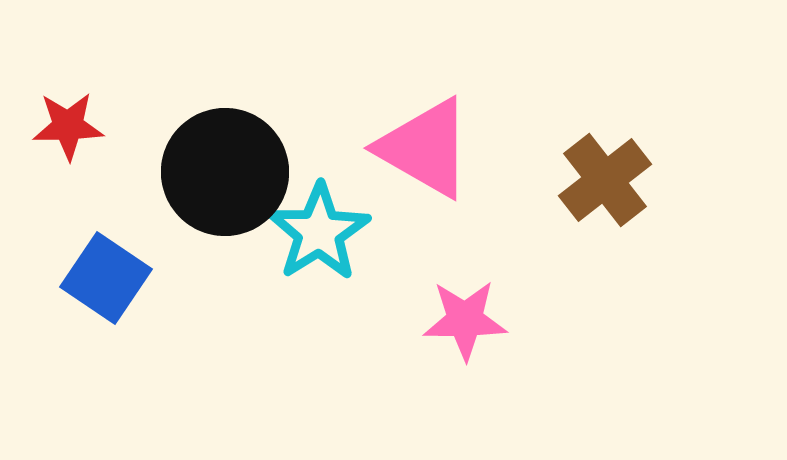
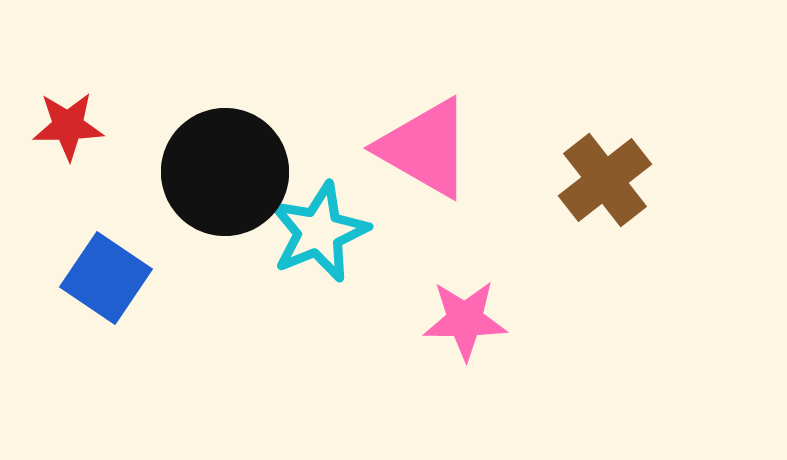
cyan star: rotated 10 degrees clockwise
